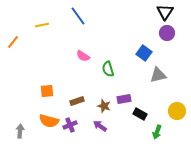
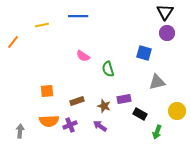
blue line: rotated 54 degrees counterclockwise
blue square: rotated 21 degrees counterclockwise
gray triangle: moved 1 px left, 7 px down
orange semicircle: rotated 18 degrees counterclockwise
